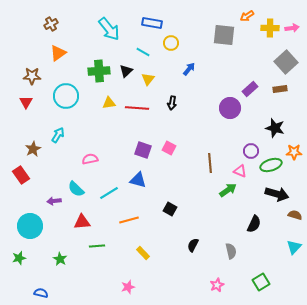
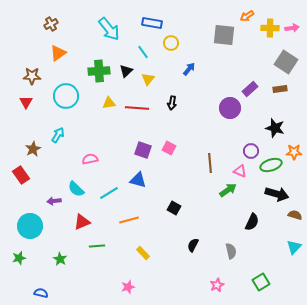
cyan line at (143, 52): rotated 24 degrees clockwise
gray square at (286, 62): rotated 15 degrees counterclockwise
black square at (170, 209): moved 4 px right, 1 px up
red triangle at (82, 222): rotated 18 degrees counterclockwise
black semicircle at (254, 224): moved 2 px left, 2 px up
